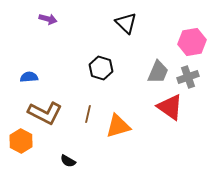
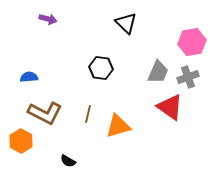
black hexagon: rotated 10 degrees counterclockwise
